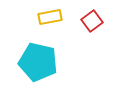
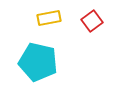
yellow rectangle: moved 1 px left, 1 px down
